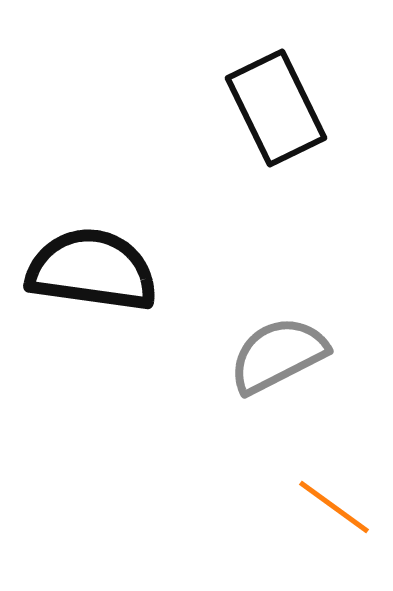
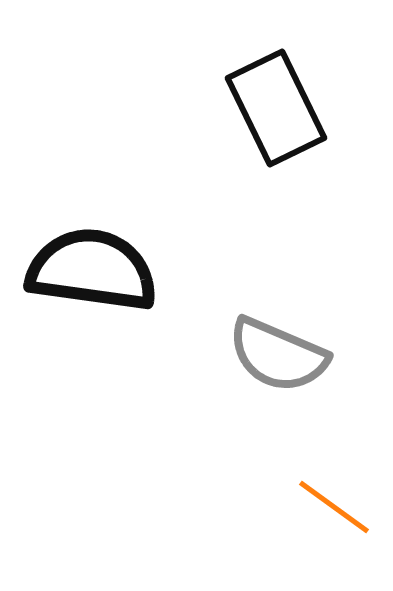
gray semicircle: rotated 130 degrees counterclockwise
